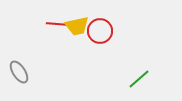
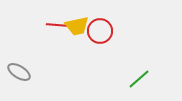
red line: moved 1 px down
gray ellipse: rotated 25 degrees counterclockwise
